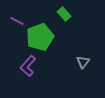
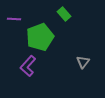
purple line: moved 3 px left, 2 px up; rotated 24 degrees counterclockwise
